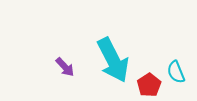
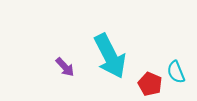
cyan arrow: moved 3 px left, 4 px up
red pentagon: moved 1 px right, 1 px up; rotated 15 degrees counterclockwise
